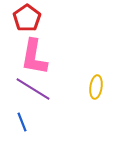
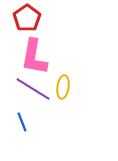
yellow ellipse: moved 33 px left
